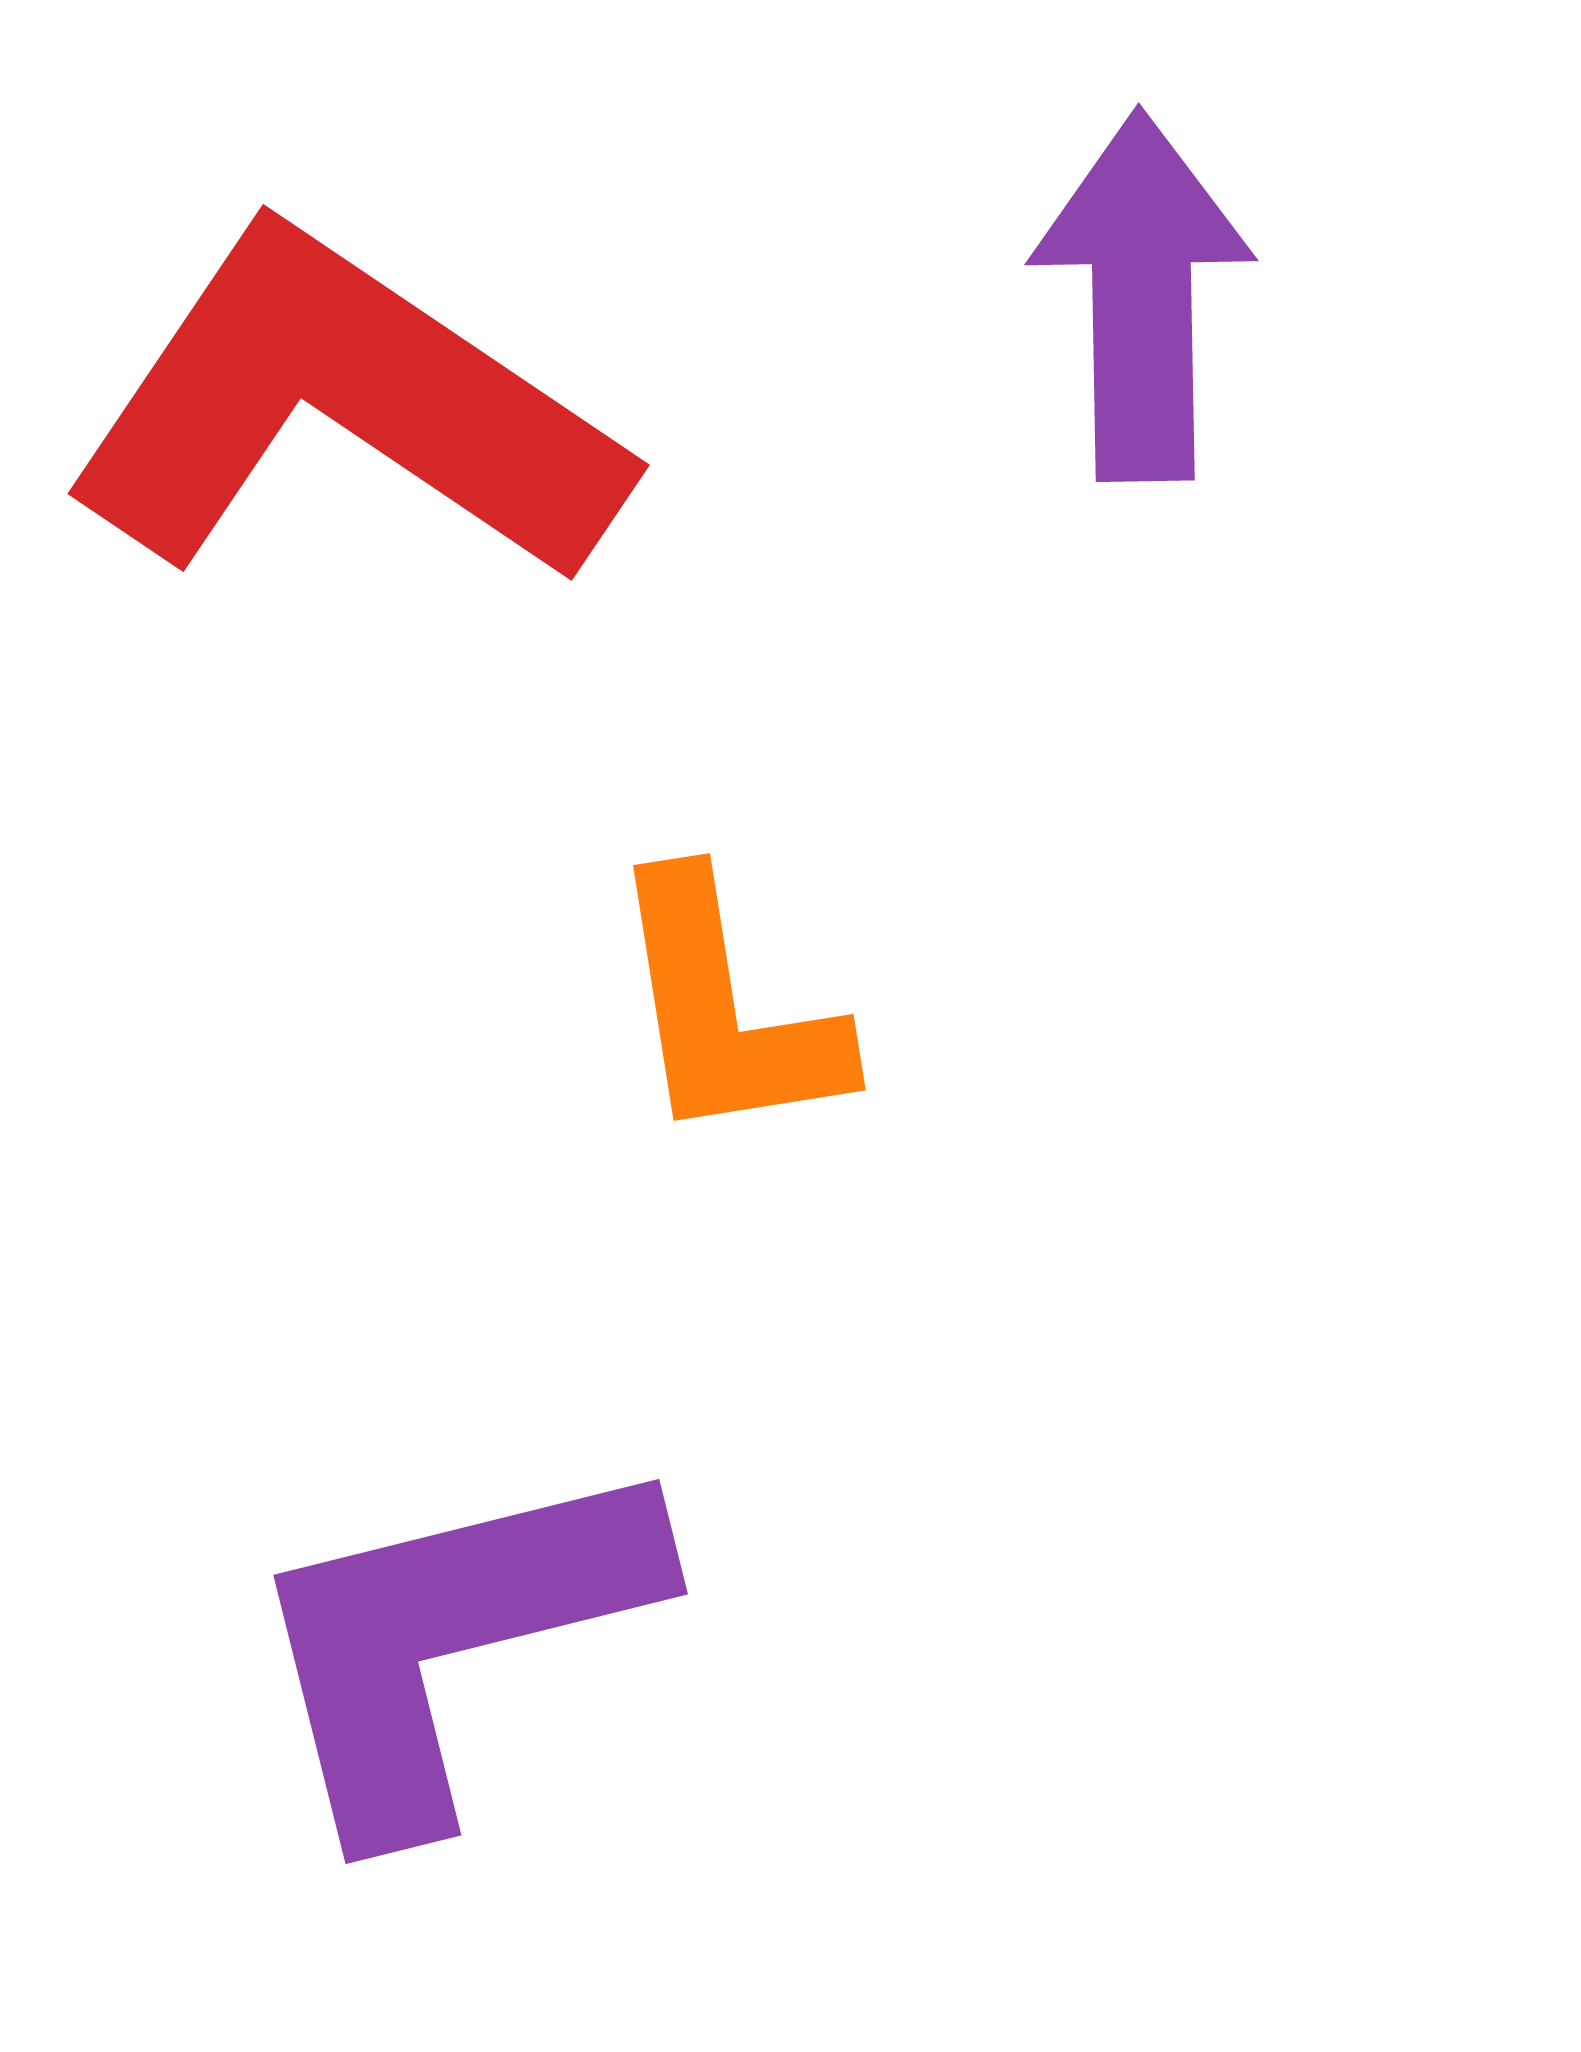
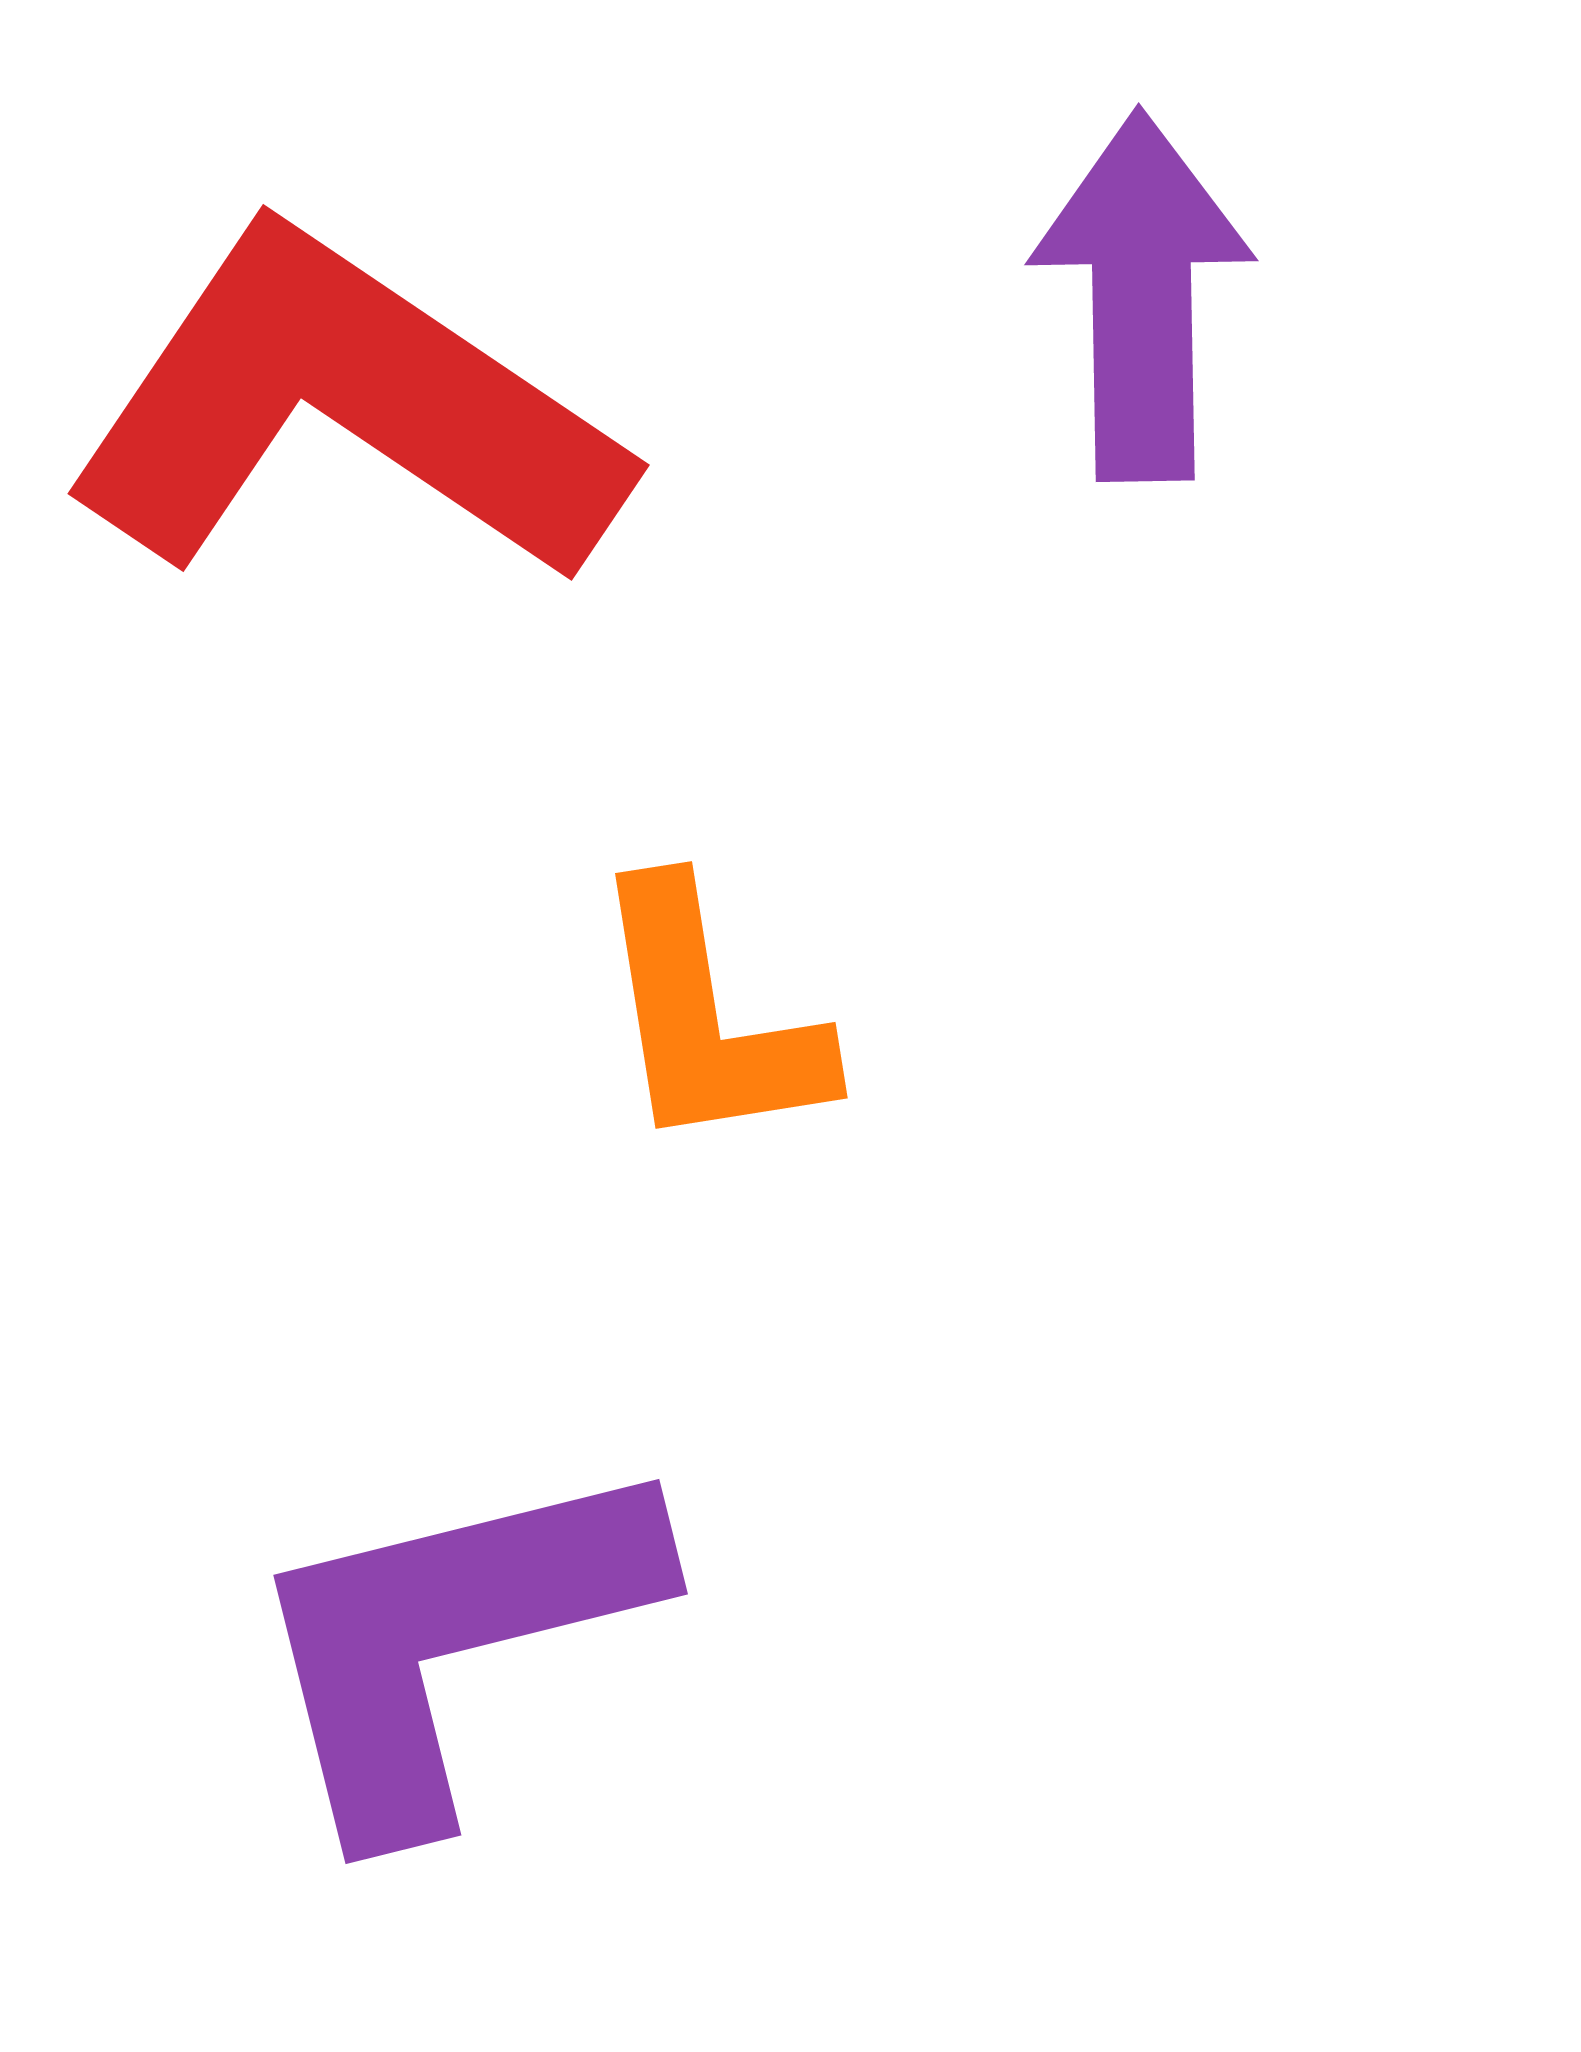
orange L-shape: moved 18 px left, 8 px down
